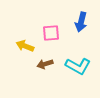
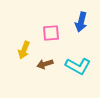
yellow arrow: moved 1 px left, 4 px down; rotated 90 degrees counterclockwise
